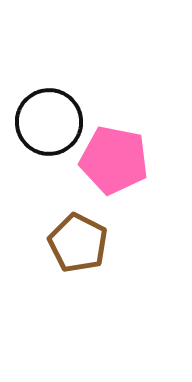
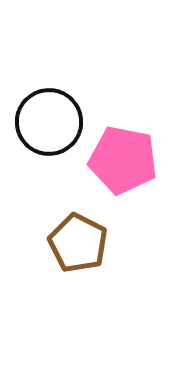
pink pentagon: moved 9 px right
